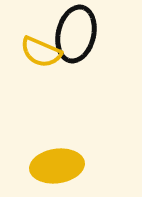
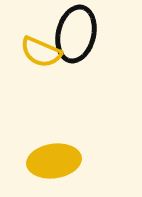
yellow ellipse: moved 3 px left, 5 px up
